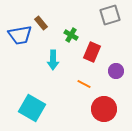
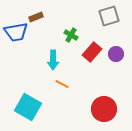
gray square: moved 1 px left, 1 px down
brown rectangle: moved 5 px left, 6 px up; rotated 72 degrees counterclockwise
blue trapezoid: moved 4 px left, 3 px up
red rectangle: rotated 18 degrees clockwise
purple circle: moved 17 px up
orange line: moved 22 px left
cyan square: moved 4 px left, 1 px up
